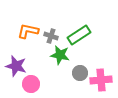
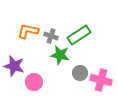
purple star: moved 2 px left
pink cross: rotated 20 degrees clockwise
pink circle: moved 3 px right, 2 px up
